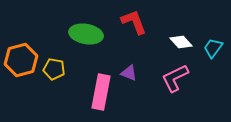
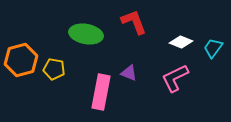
white diamond: rotated 25 degrees counterclockwise
